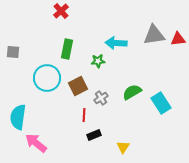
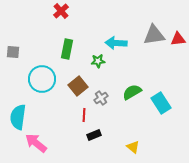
cyan circle: moved 5 px left, 1 px down
brown square: rotated 12 degrees counterclockwise
yellow triangle: moved 10 px right; rotated 24 degrees counterclockwise
